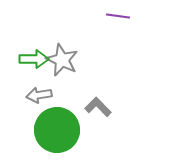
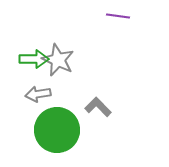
gray star: moved 4 px left
gray arrow: moved 1 px left, 1 px up
